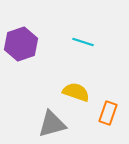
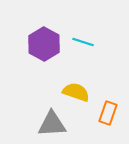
purple hexagon: moved 23 px right; rotated 12 degrees counterclockwise
gray triangle: rotated 12 degrees clockwise
